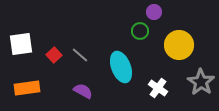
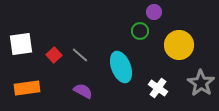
gray star: moved 1 px down
